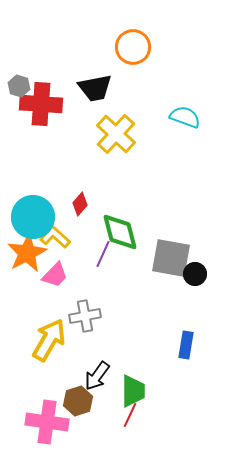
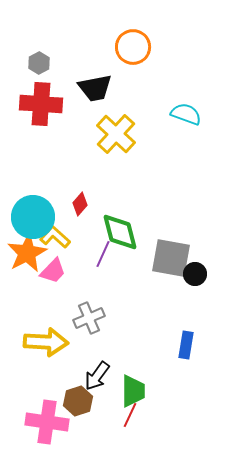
gray hexagon: moved 20 px right, 23 px up; rotated 15 degrees clockwise
cyan semicircle: moved 1 px right, 3 px up
pink trapezoid: moved 2 px left, 4 px up
gray cross: moved 4 px right, 2 px down; rotated 12 degrees counterclockwise
yellow arrow: moved 3 px left, 2 px down; rotated 63 degrees clockwise
